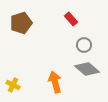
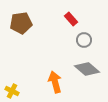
brown pentagon: rotated 10 degrees clockwise
gray circle: moved 5 px up
yellow cross: moved 1 px left, 6 px down
